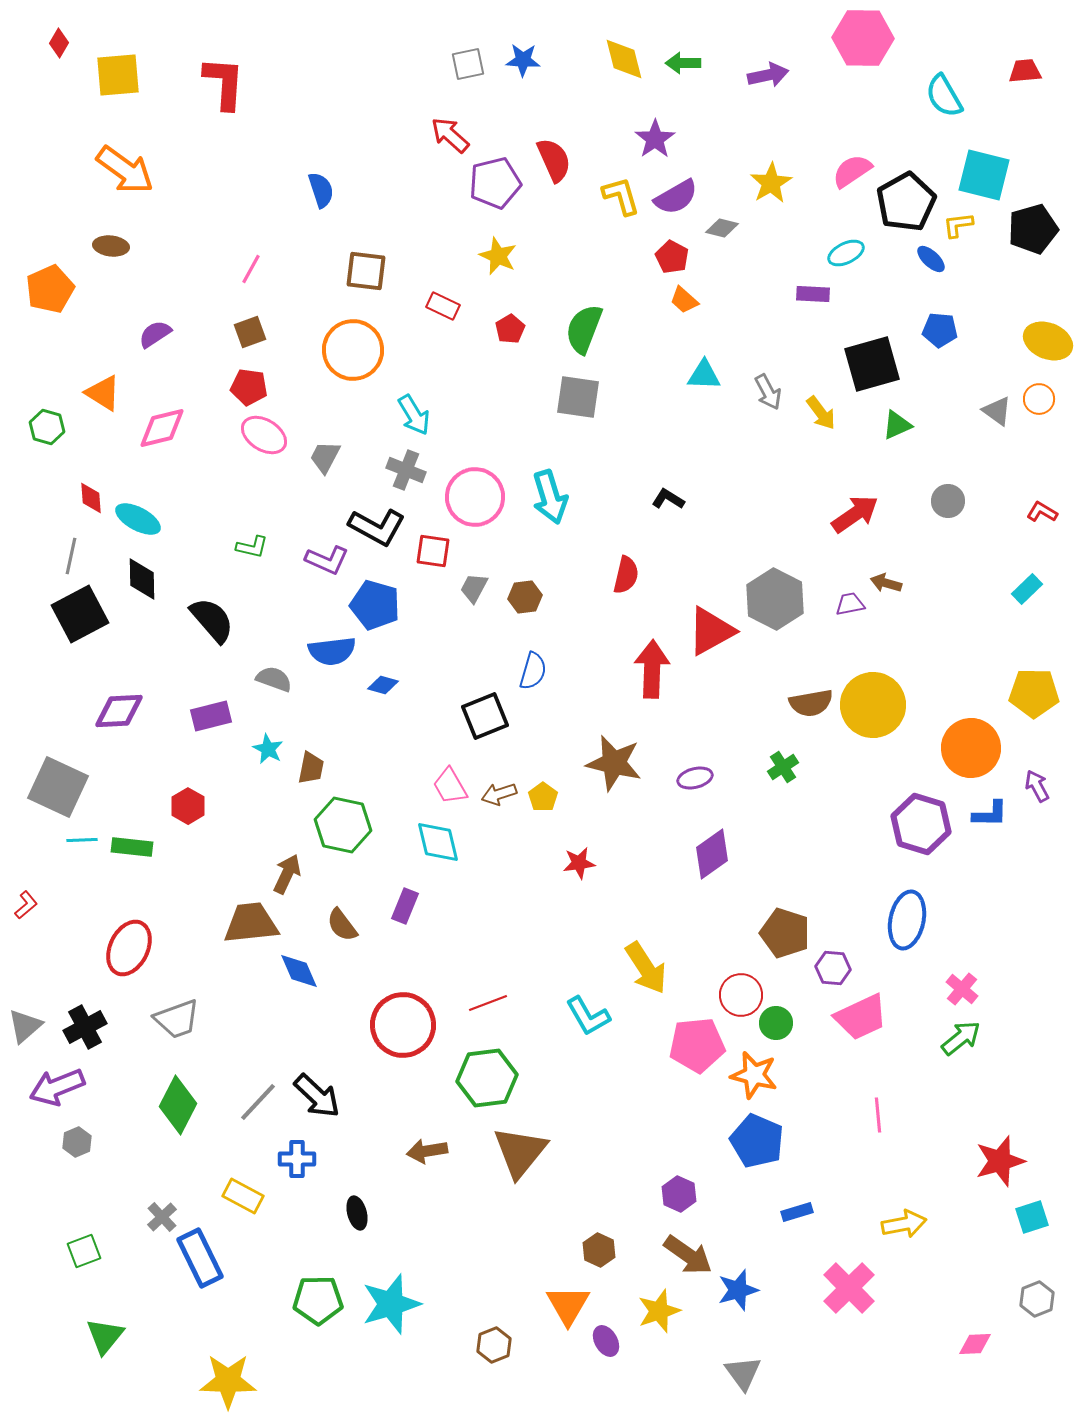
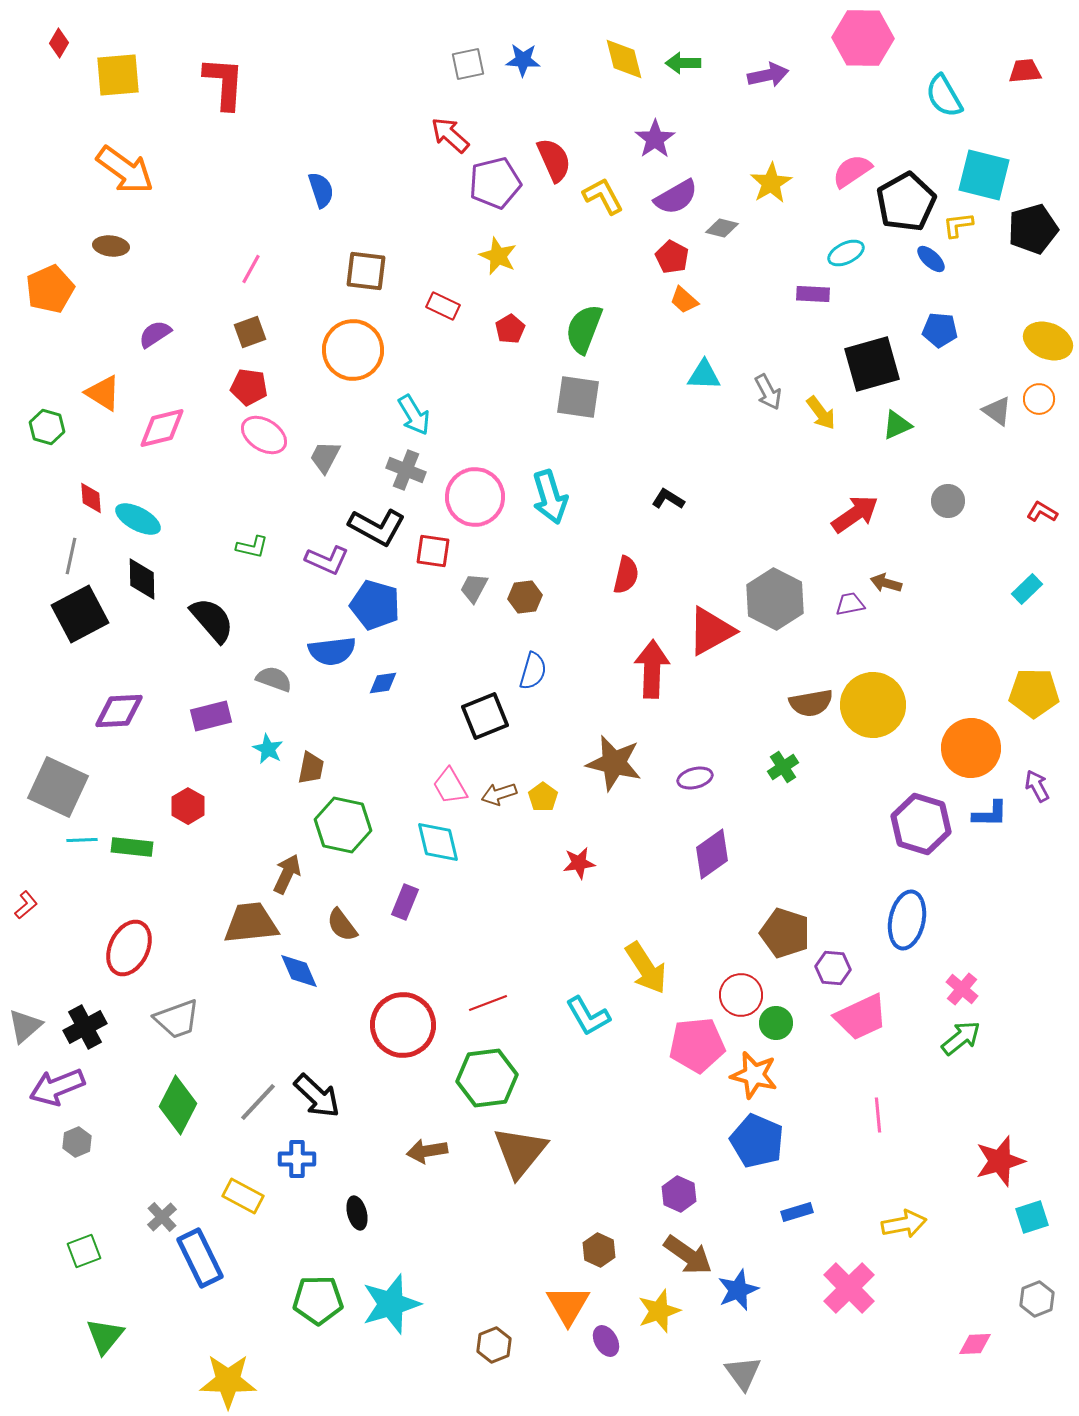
yellow L-shape at (621, 196): moved 18 px left; rotated 12 degrees counterclockwise
blue diamond at (383, 685): moved 2 px up; rotated 24 degrees counterclockwise
purple rectangle at (405, 906): moved 4 px up
blue star at (738, 1290): rotated 6 degrees counterclockwise
